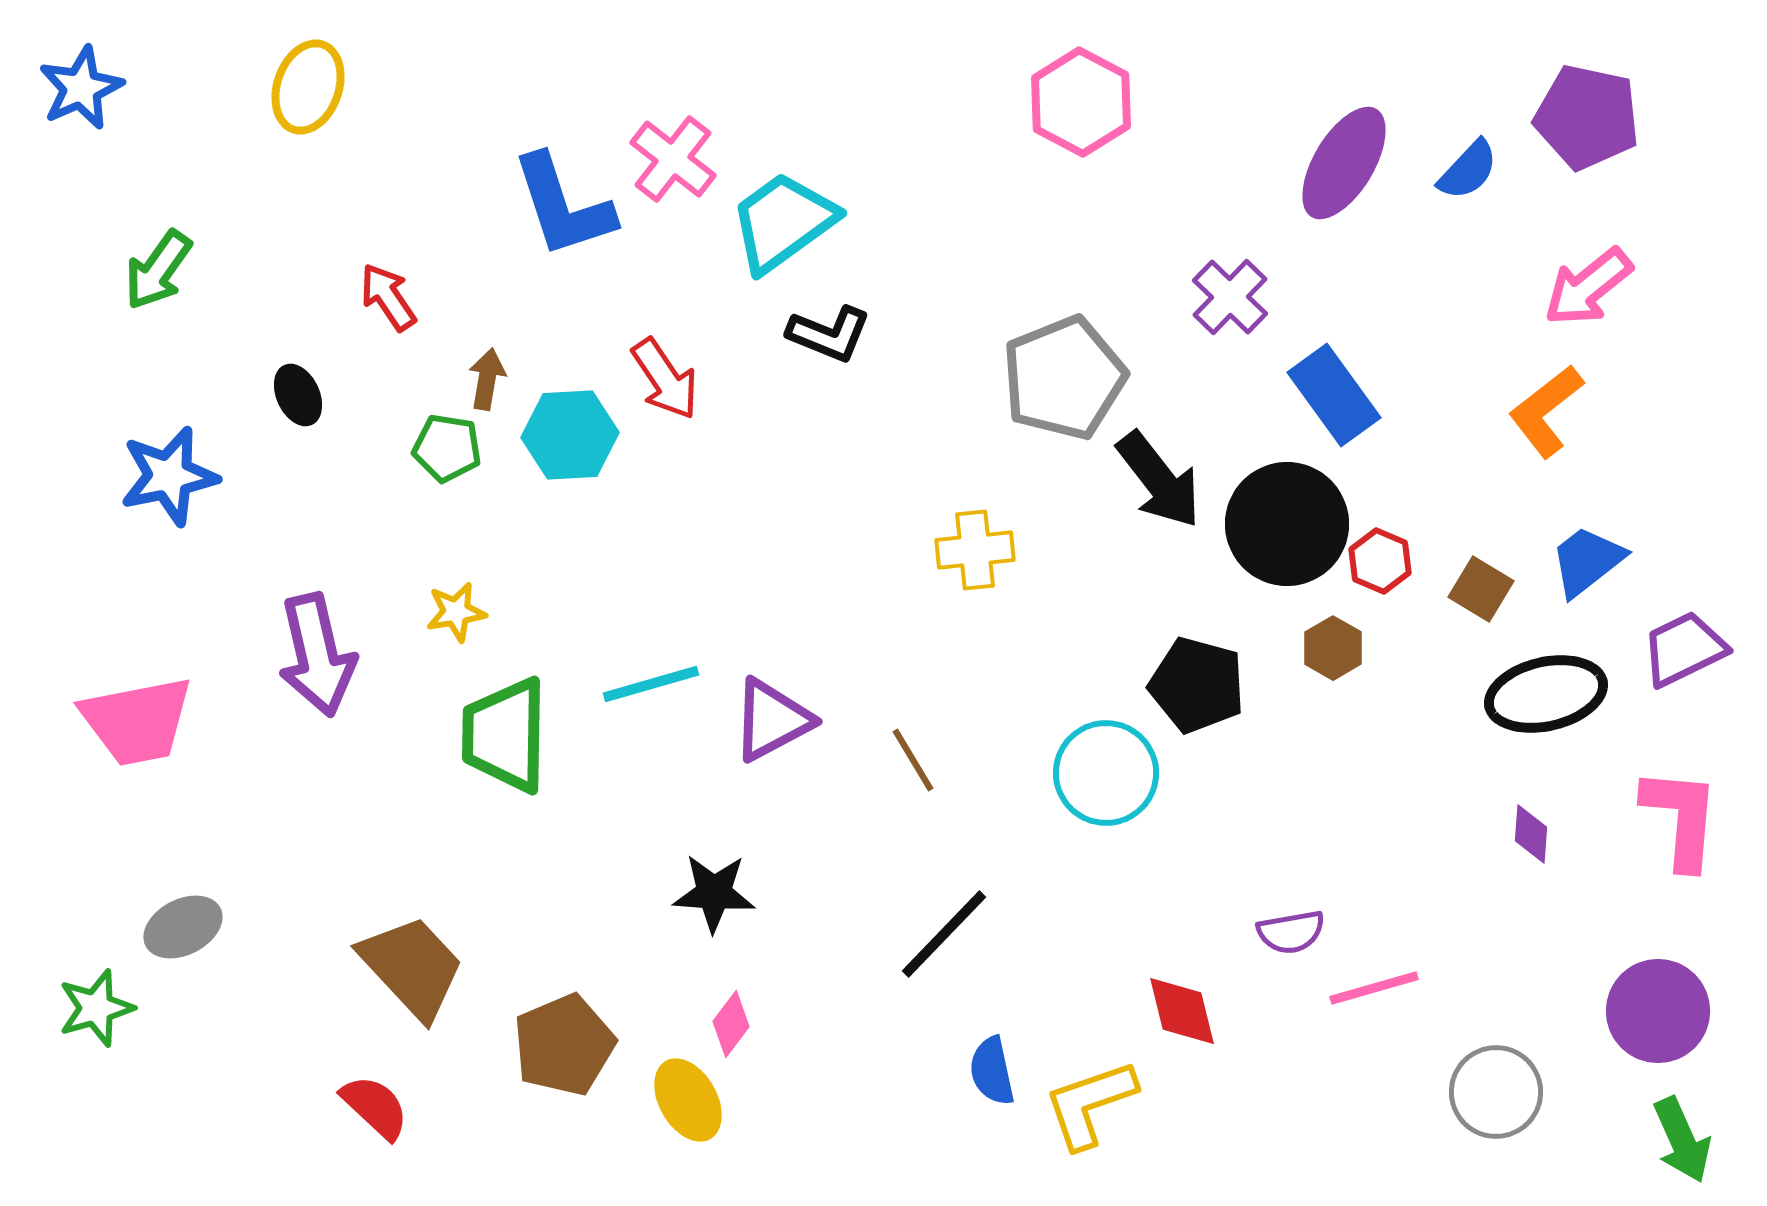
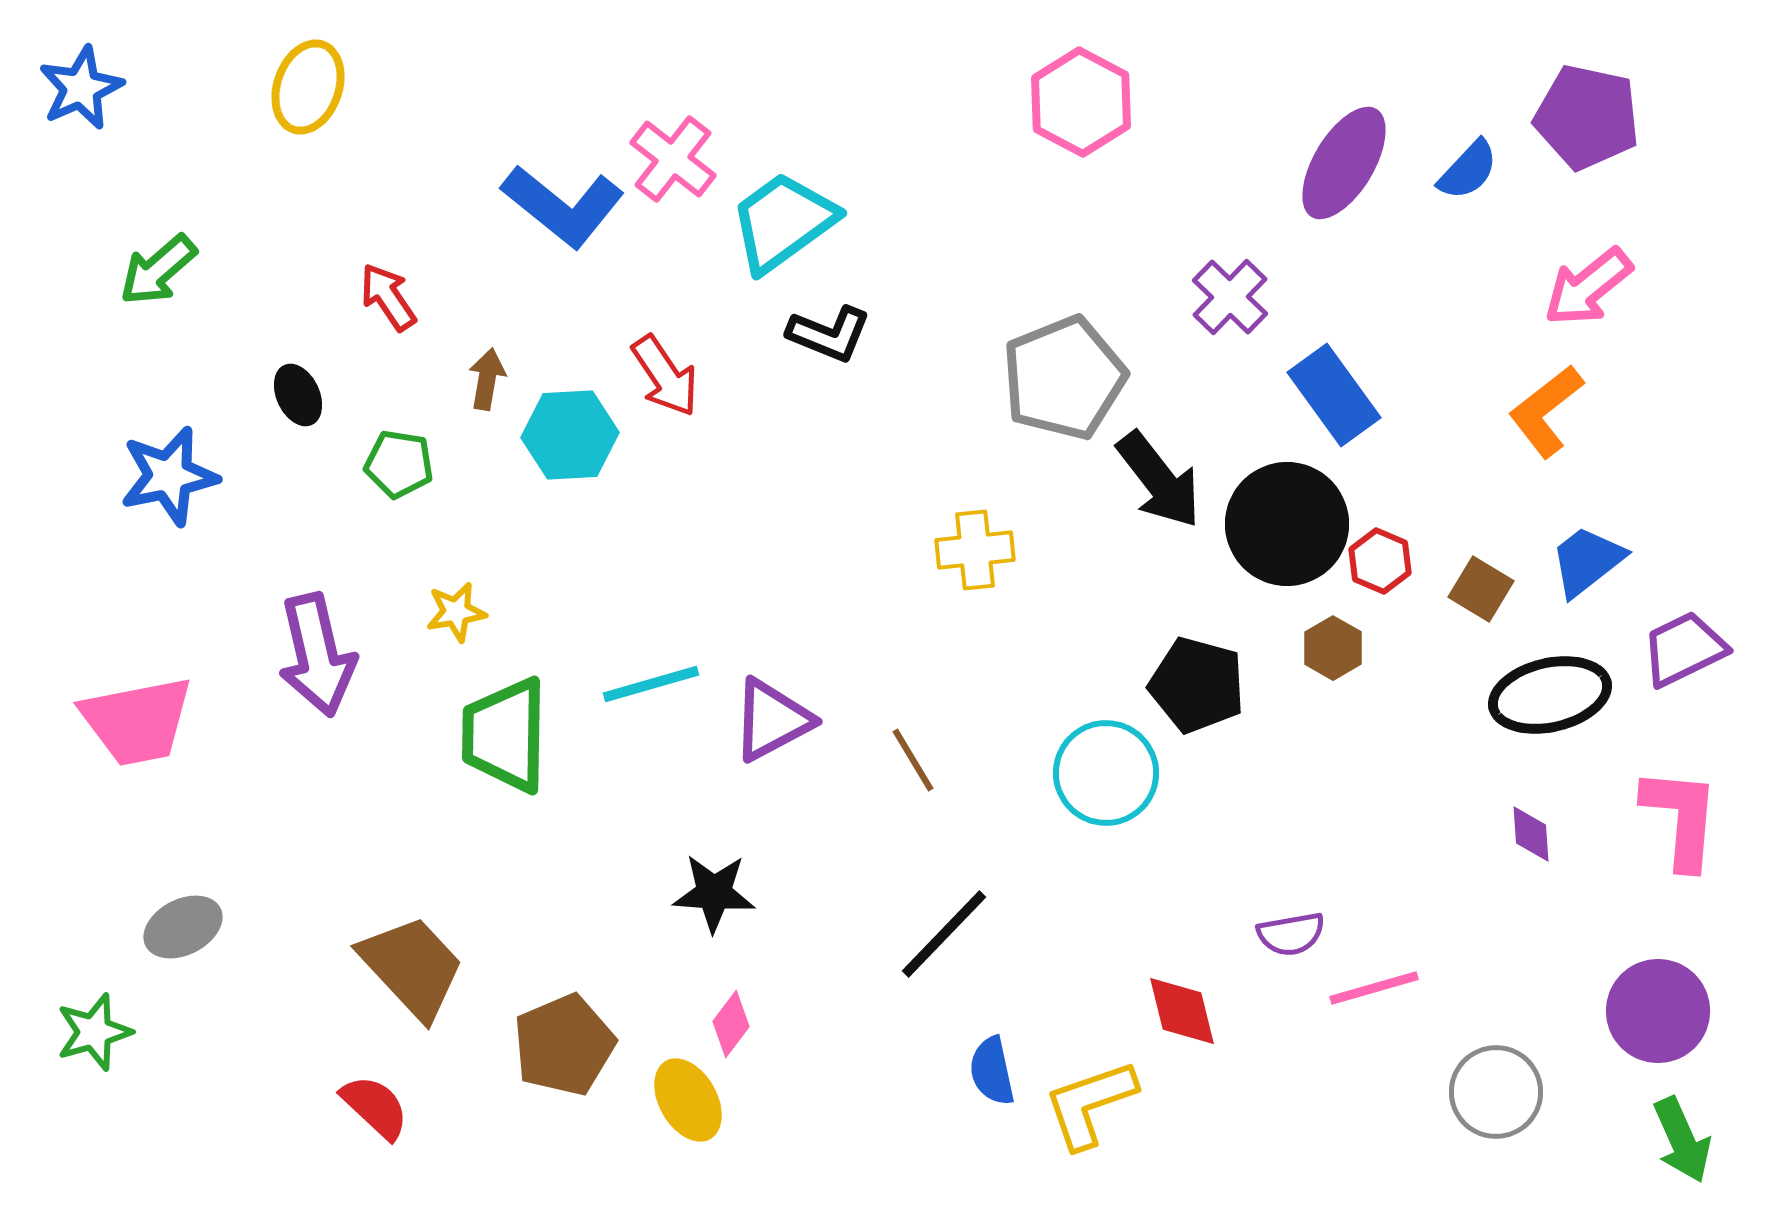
blue L-shape at (563, 206): rotated 33 degrees counterclockwise
green arrow at (158, 270): rotated 14 degrees clockwise
red arrow at (665, 379): moved 3 px up
green pentagon at (447, 448): moved 48 px left, 16 px down
black ellipse at (1546, 694): moved 4 px right, 1 px down
purple diamond at (1531, 834): rotated 8 degrees counterclockwise
purple semicircle at (1291, 932): moved 2 px down
green star at (96, 1008): moved 2 px left, 24 px down
